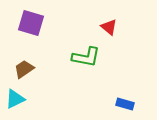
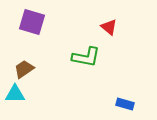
purple square: moved 1 px right, 1 px up
cyan triangle: moved 5 px up; rotated 25 degrees clockwise
